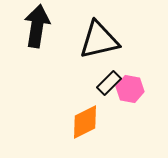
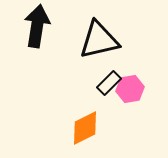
pink hexagon: rotated 20 degrees counterclockwise
orange diamond: moved 6 px down
